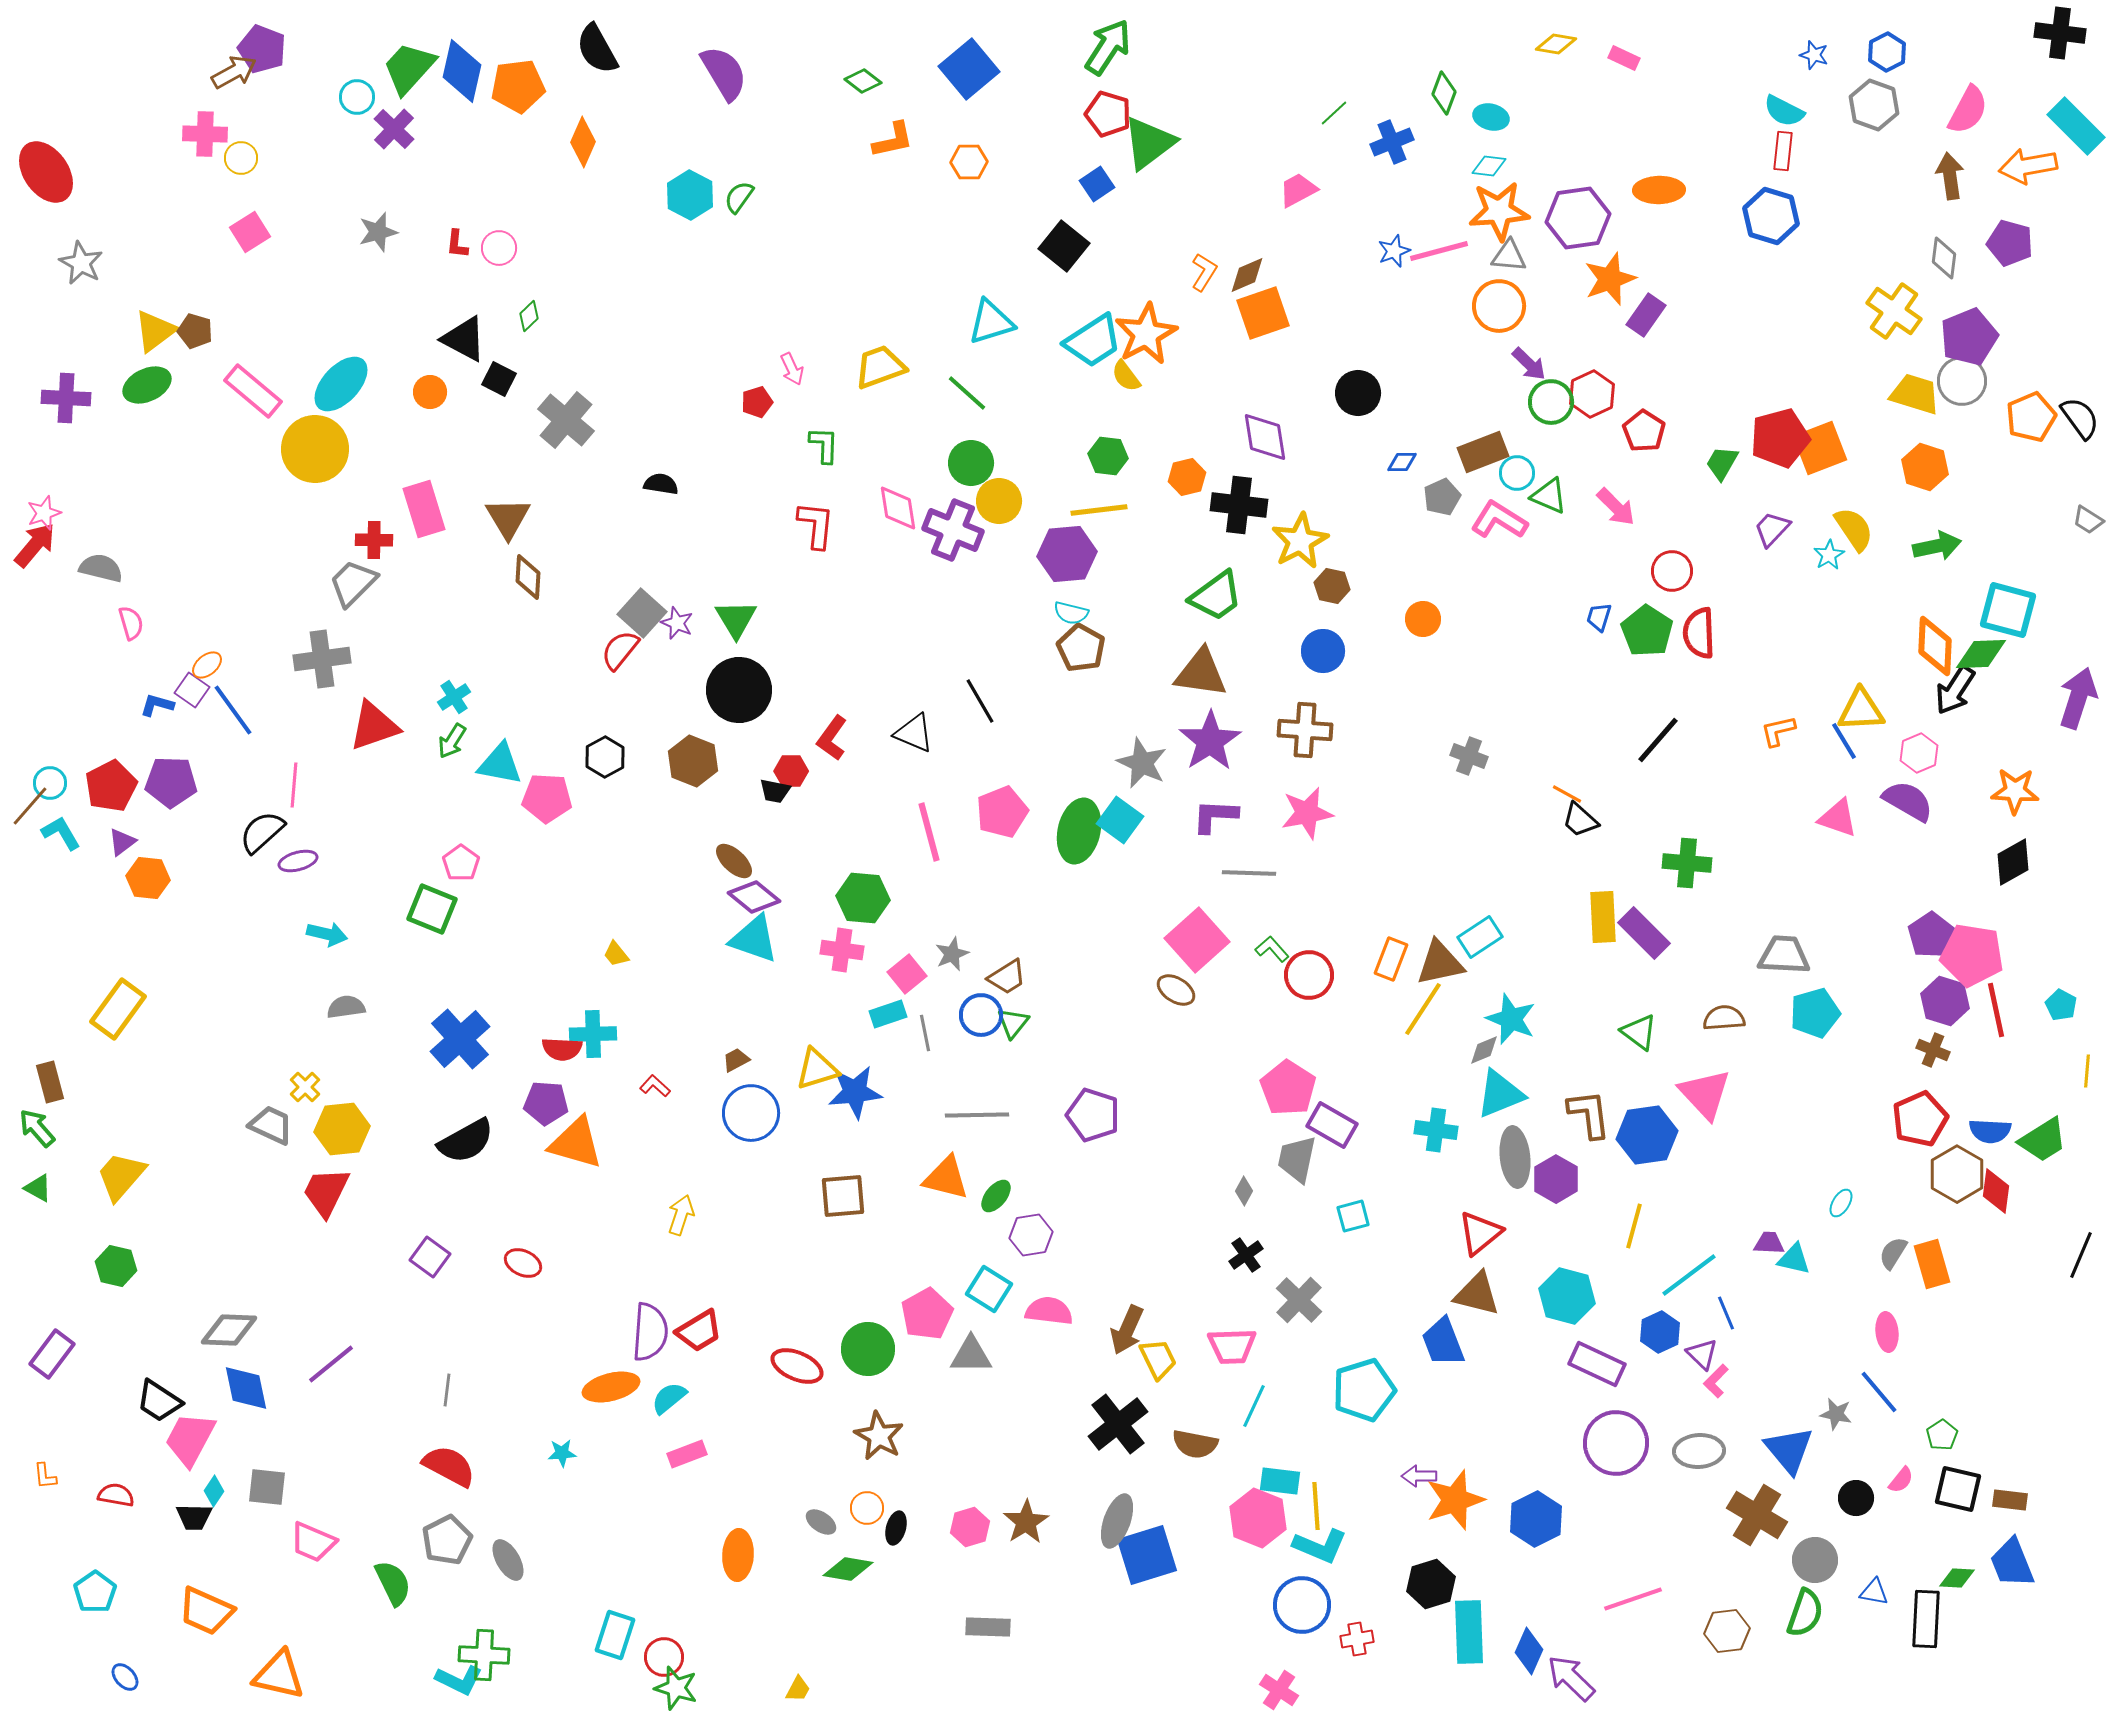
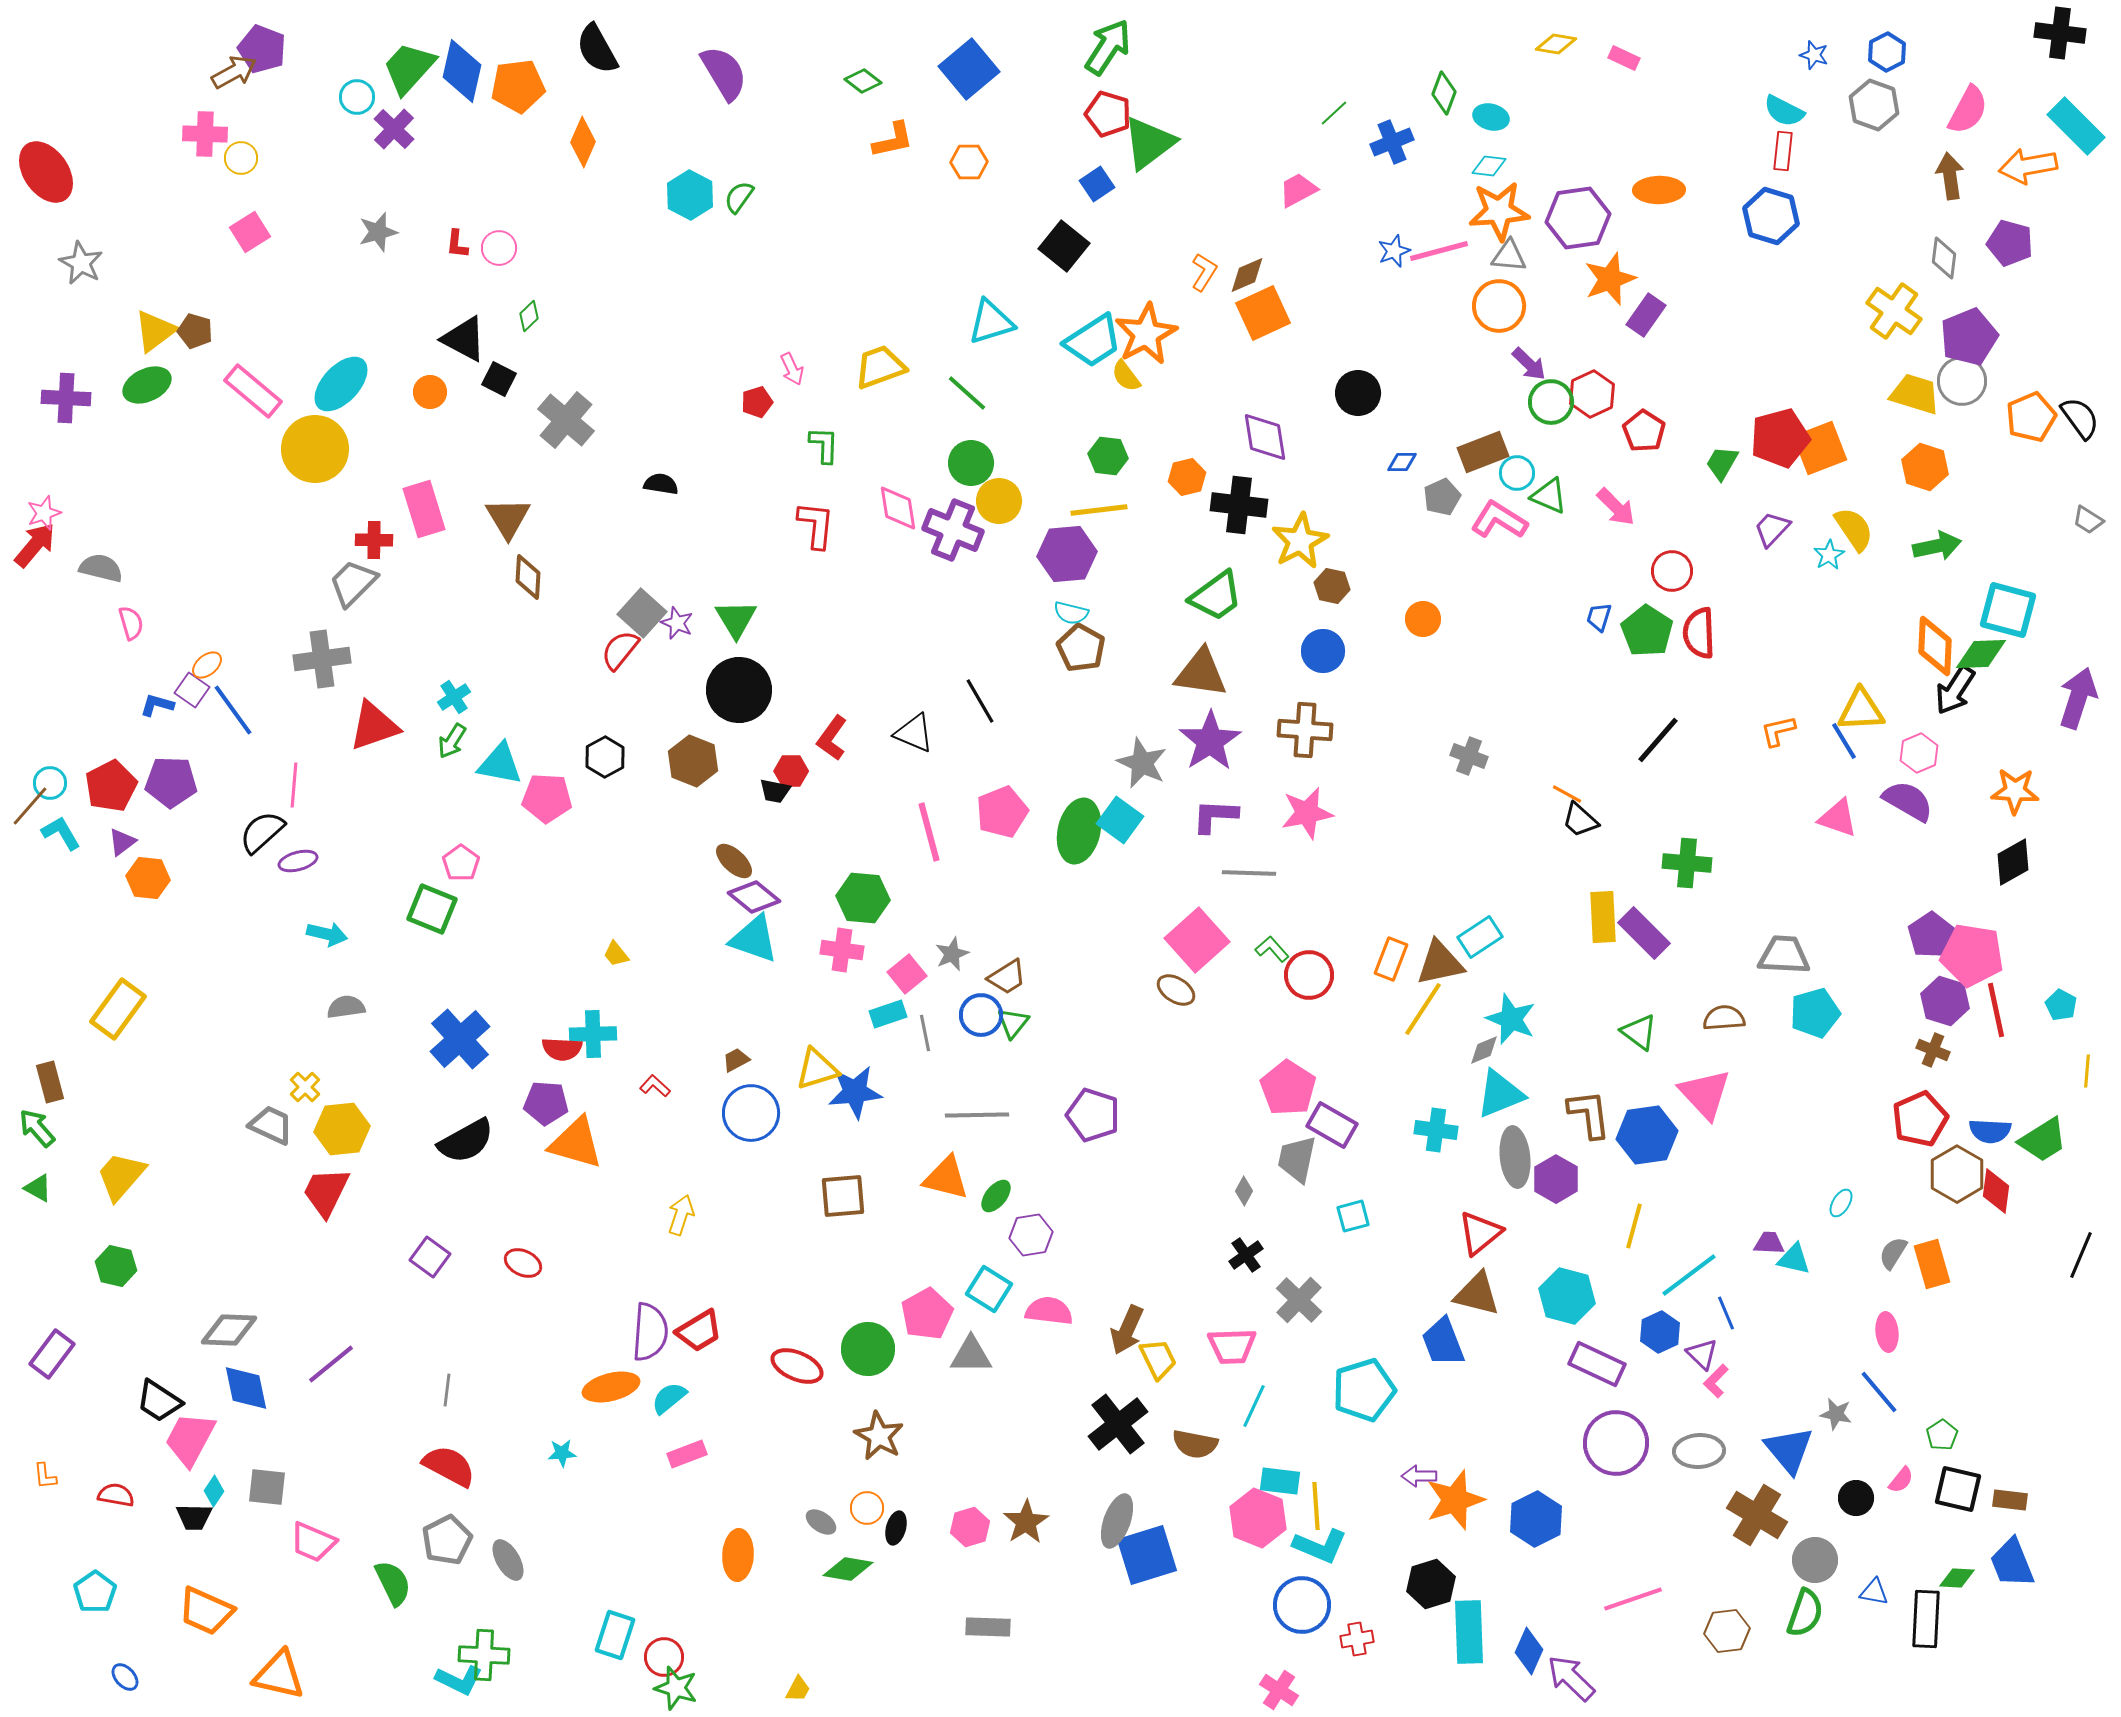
orange square at (1263, 313): rotated 6 degrees counterclockwise
